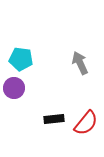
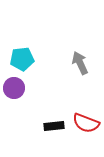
cyan pentagon: moved 1 px right; rotated 15 degrees counterclockwise
black rectangle: moved 7 px down
red semicircle: rotated 72 degrees clockwise
